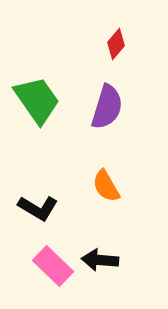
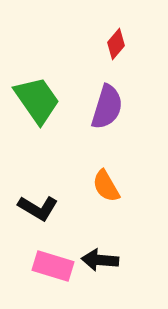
pink rectangle: rotated 27 degrees counterclockwise
